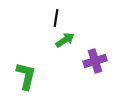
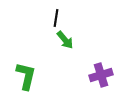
green arrow: rotated 84 degrees clockwise
purple cross: moved 6 px right, 14 px down
